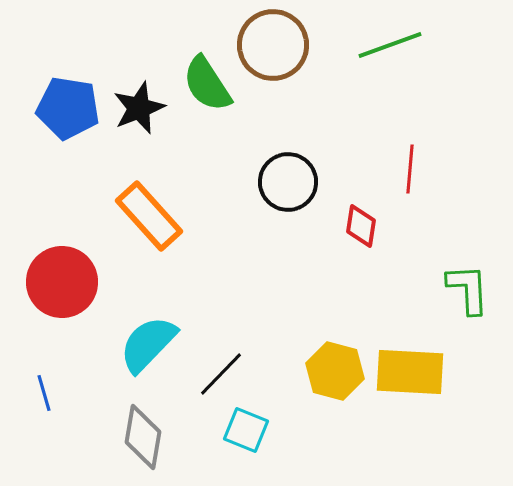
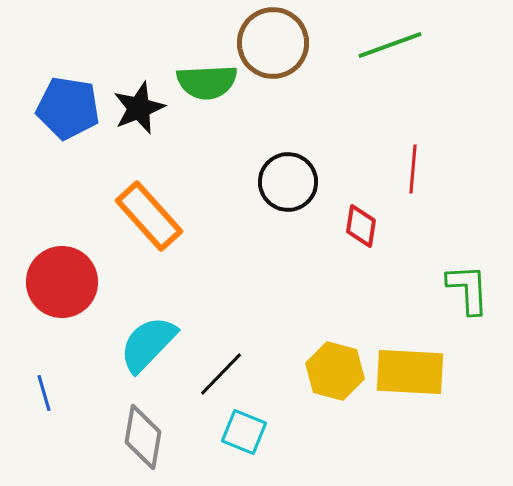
brown circle: moved 2 px up
green semicircle: moved 2 px up; rotated 60 degrees counterclockwise
red line: moved 3 px right
cyan square: moved 2 px left, 2 px down
